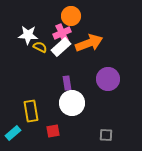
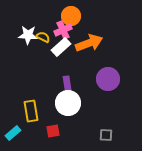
pink cross: moved 1 px right, 3 px up
yellow semicircle: moved 3 px right, 10 px up
white circle: moved 4 px left
